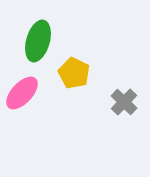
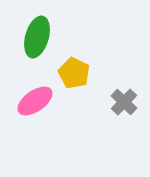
green ellipse: moved 1 px left, 4 px up
pink ellipse: moved 13 px right, 8 px down; rotated 12 degrees clockwise
